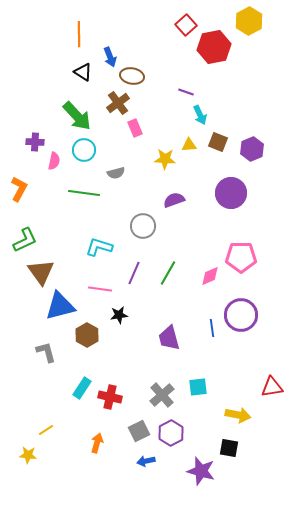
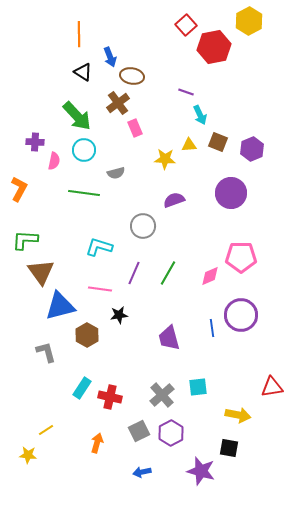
green L-shape at (25, 240): rotated 152 degrees counterclockwise
blue arrow at (146, 461): moved 4 px left, 11 px down
